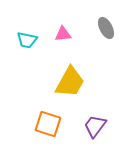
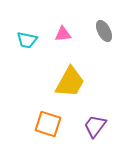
gray ellipse: moved 2 px left, 3 px down
